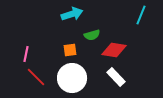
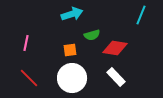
red diamond: moved 1 px right, 2 px up
pink line: moved 11 px up
red line: moved 7 px left, 1 px down
